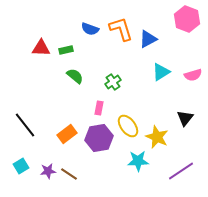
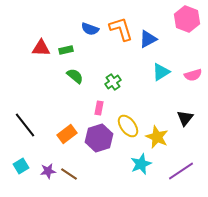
purple hexagon: rotated 8 degrees counterclockwise
cyan star: moved 3 px right, 3 px down; rotated 20 degrees counterclockwise
